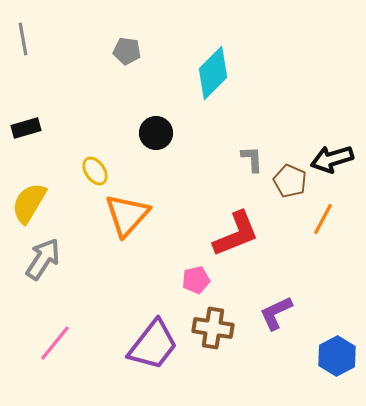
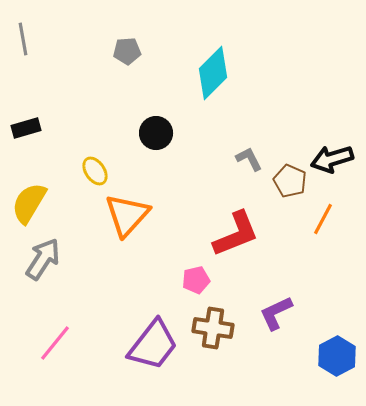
gray pentagon: rotated 12 degrees counterclockwise
gray L-shape: moved 3 px left; rotated 24 degrees counterclockwise
